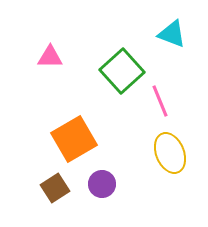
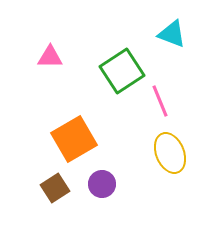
green square: rotated 9 degrees clockwise
